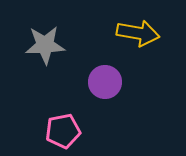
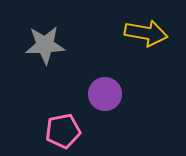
yellow arrow: moved 8 px right
purple circle: moved 12 px down
